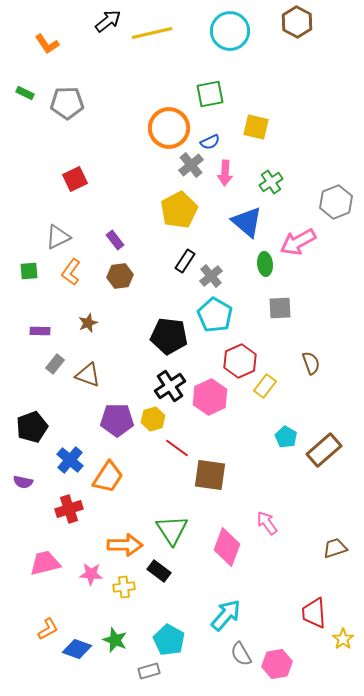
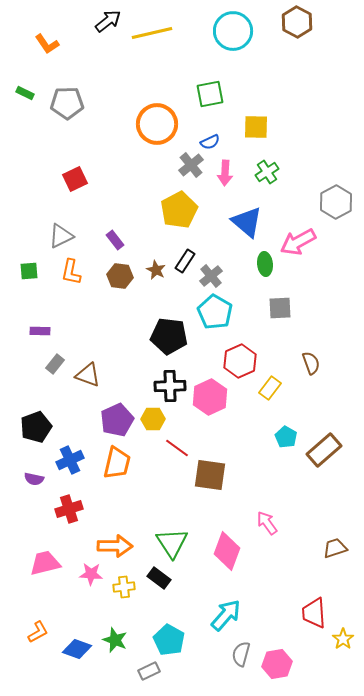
cyan circle at (230, 31): moved 3 px right
yellow square at (256, 127): rotated 12 degrees counterclockwise
orange circle at (169, 128): moved 12 px left, 4 px up
green cross at (271, 182): moved 4 px left, 10 px up
gray hexagon at (336, 202): rotated 8 degrees counterclockwise
gray triangle at (58, 237): moved 3 px right, 1 px up
orange L-shape at (71, 272): rotated 24 degrees counterclockwise
brown hexagon at (120, 276): rotated 15 degrees clockwise
cyan pentagon at (215, 315): moved 3 px up
brown star at (88, 323): moved 68 px right, 53 px up; rotated 24 degrees counterclockwise
black cross at (170, 386): rotated 32 degrees clockwise
yellow rectangle at (265, 386): moved 5 px right, 2 px down
yellow hexagon at (153, 419): rotated 15 degrees clockwise
purple pentagon at (117, 420): rotated 24 degrees counterclockwise
black pentagon at (32, 427): moved 4 px right
blue cross at (70, 460): rotated 24 degrees clockwise
orange trapezoid at (108, 477): moved 9 px right, 14 px up; rotated 20 degrees counterclockwise
purple semicircle at (23, 482): moved 11 px right, 3 px up
green triangle at (172, 530): moved 13 px down
orange arrow at (125, 545): moved 10 px left, 1 px down
pink diamond at (227, 547): moved 4 px down
black rectangle at (159, 571): moved 7 px down
orange L-shape at (48, 629): moved 10 px left, 3 px down
gray semicircle at (241, 654): rotated 45 degrees clockwise
gray rectangle at (149, 671): rotated 10 degrees counterclockwise
